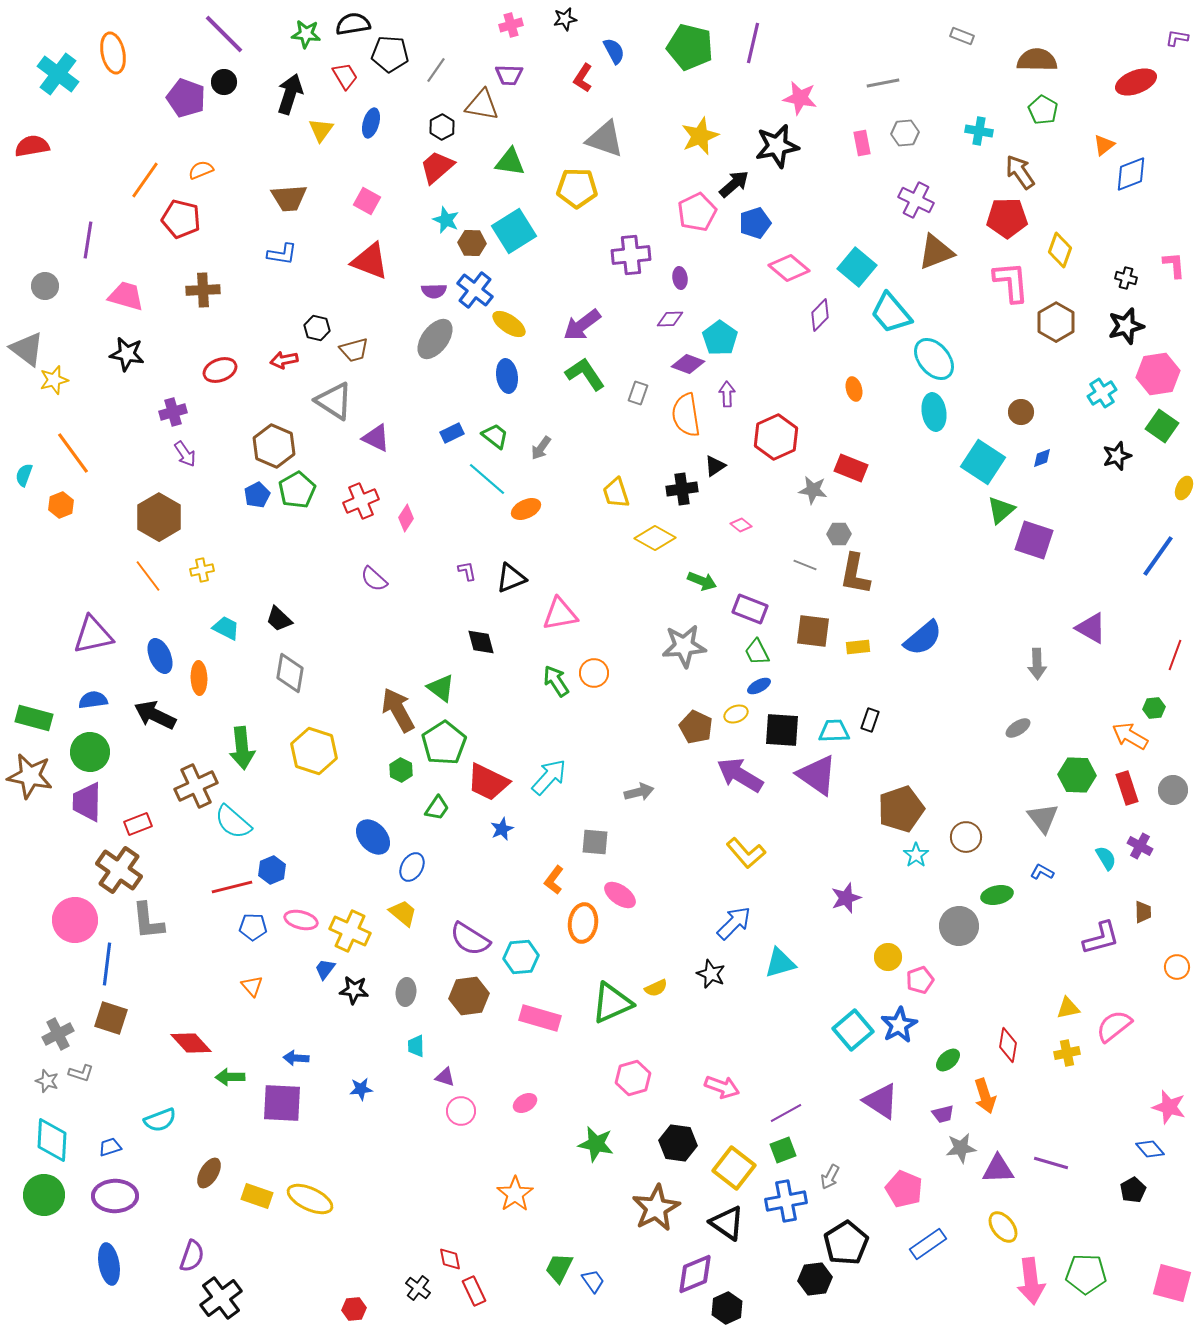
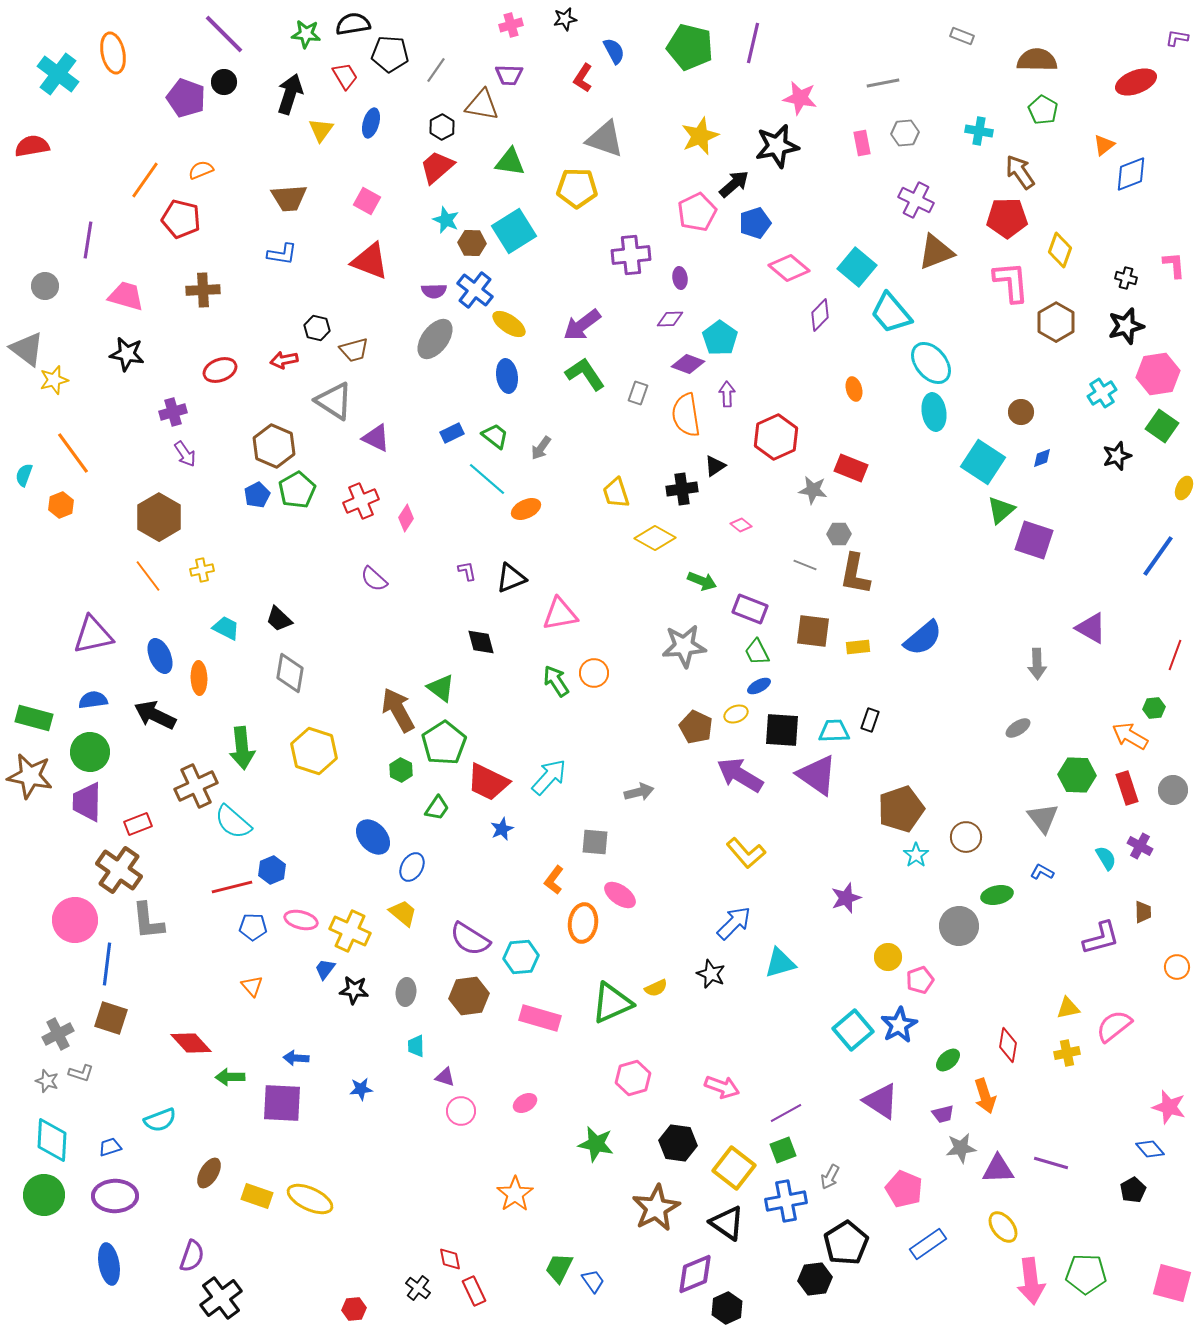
cyan ellipse at (934, 359): moved 3 px left, 4 px down
